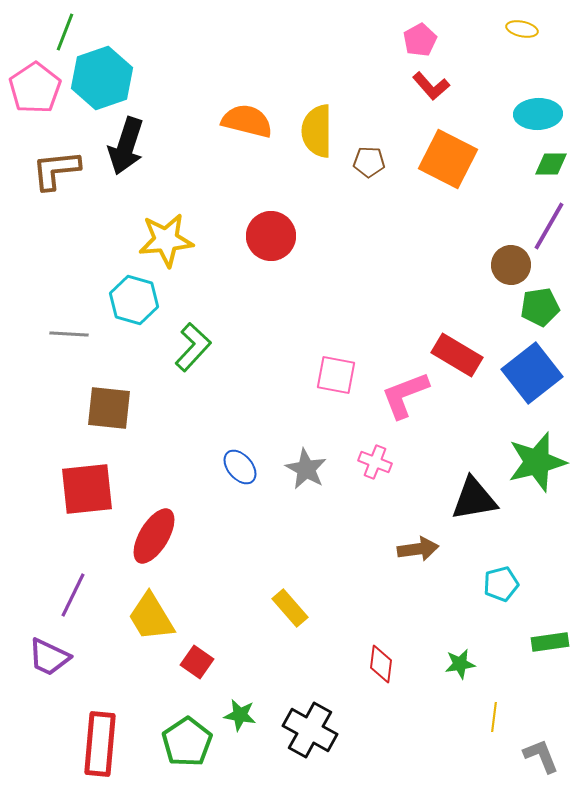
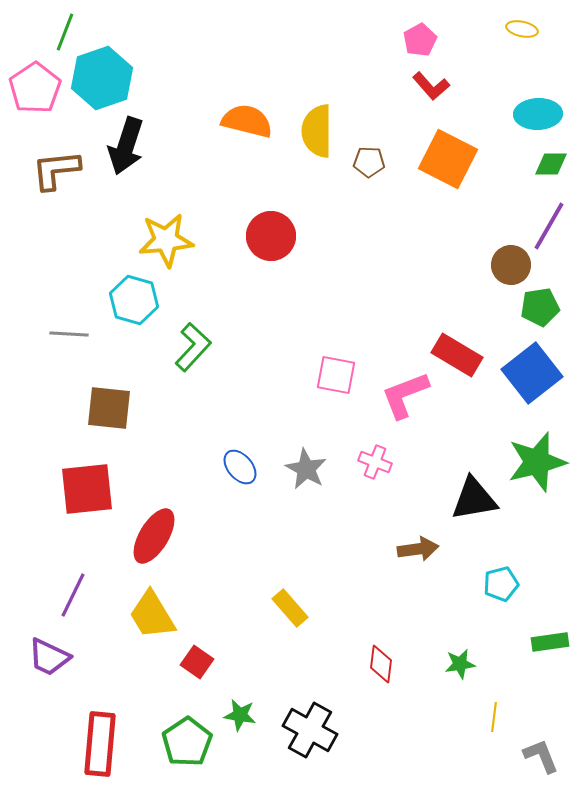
yellow trapezoid at (151, 617): moved 1 px right, 2 px up
